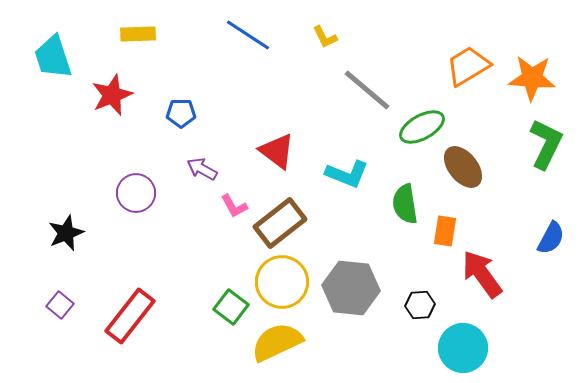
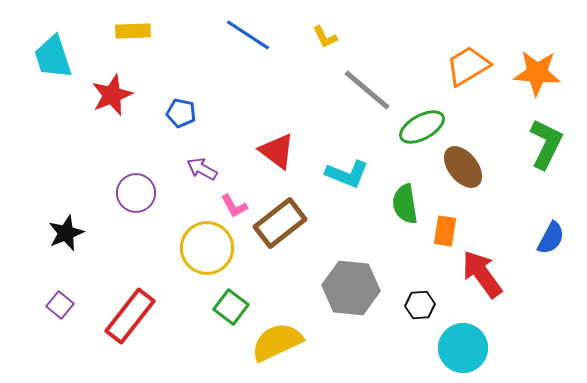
yellow rectangle: moved 5 px left, 3 px up
orange star: moved 5 px right, 5 px up
blue pentagon: rotated 12 degrees clockwise
yellow circle: moved 75 px left, 34 px up
